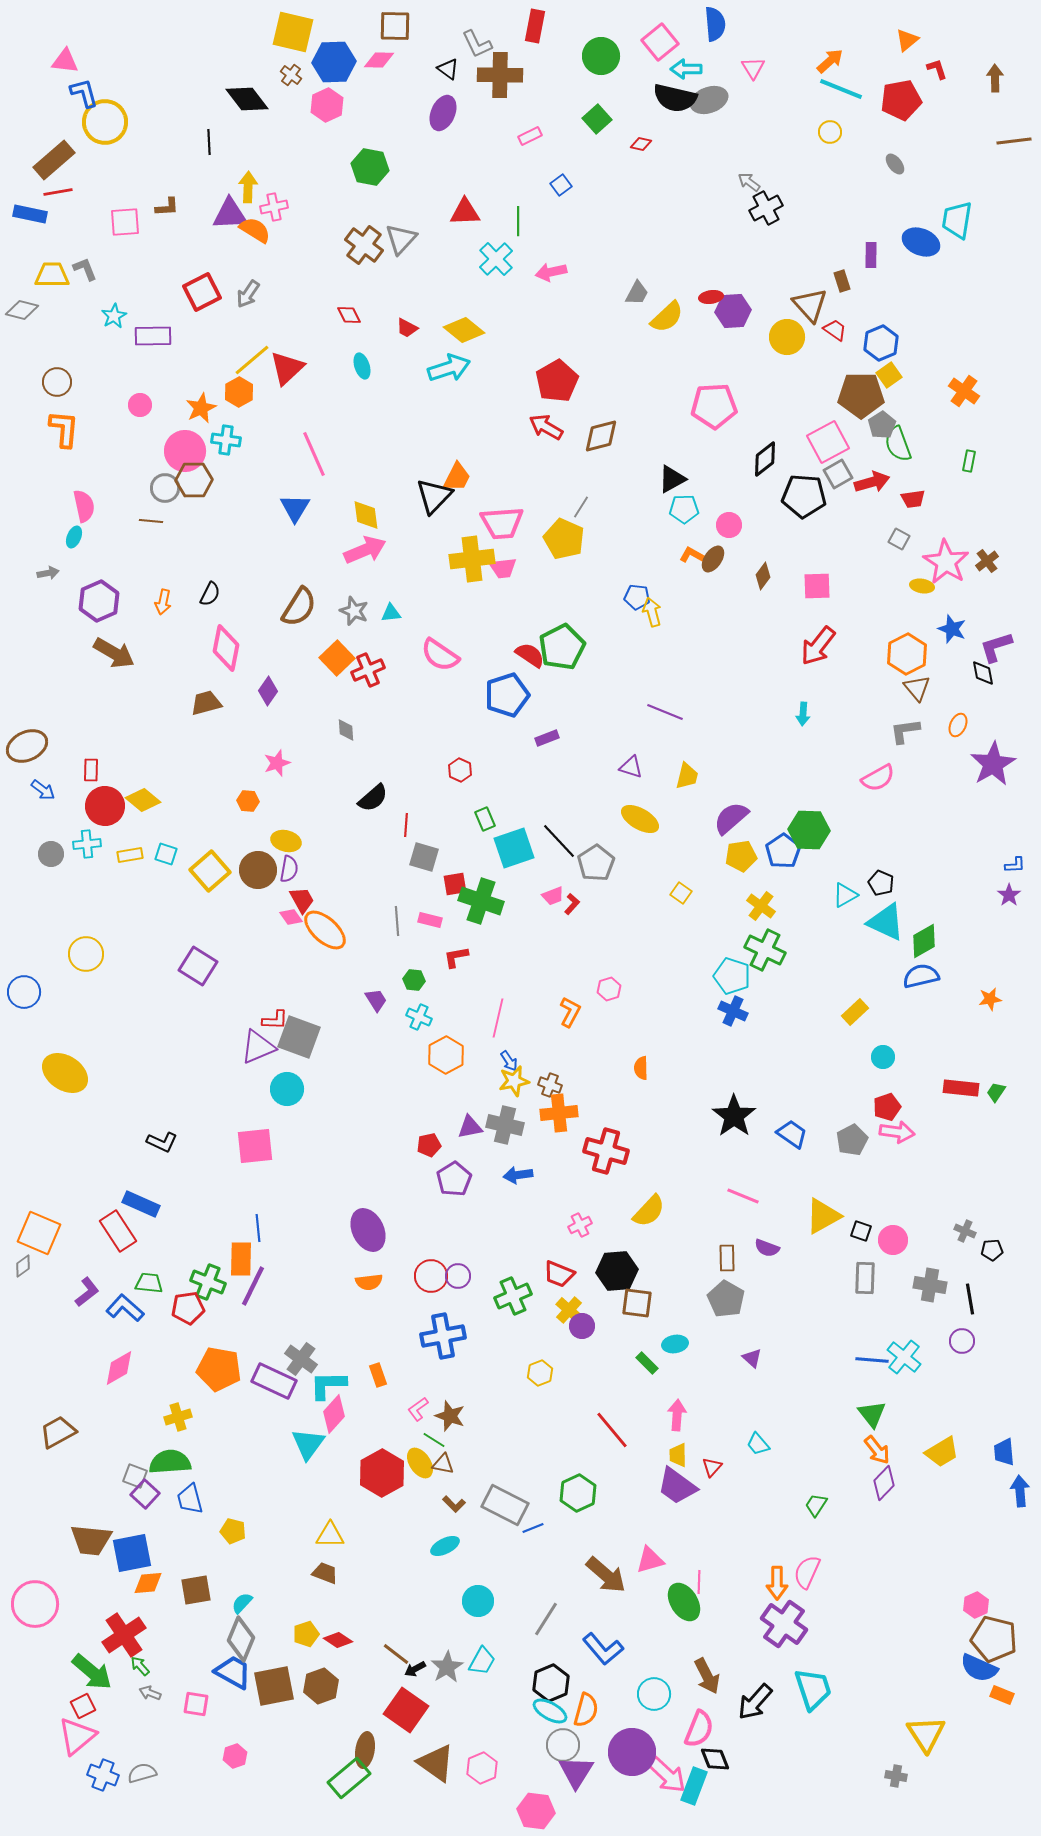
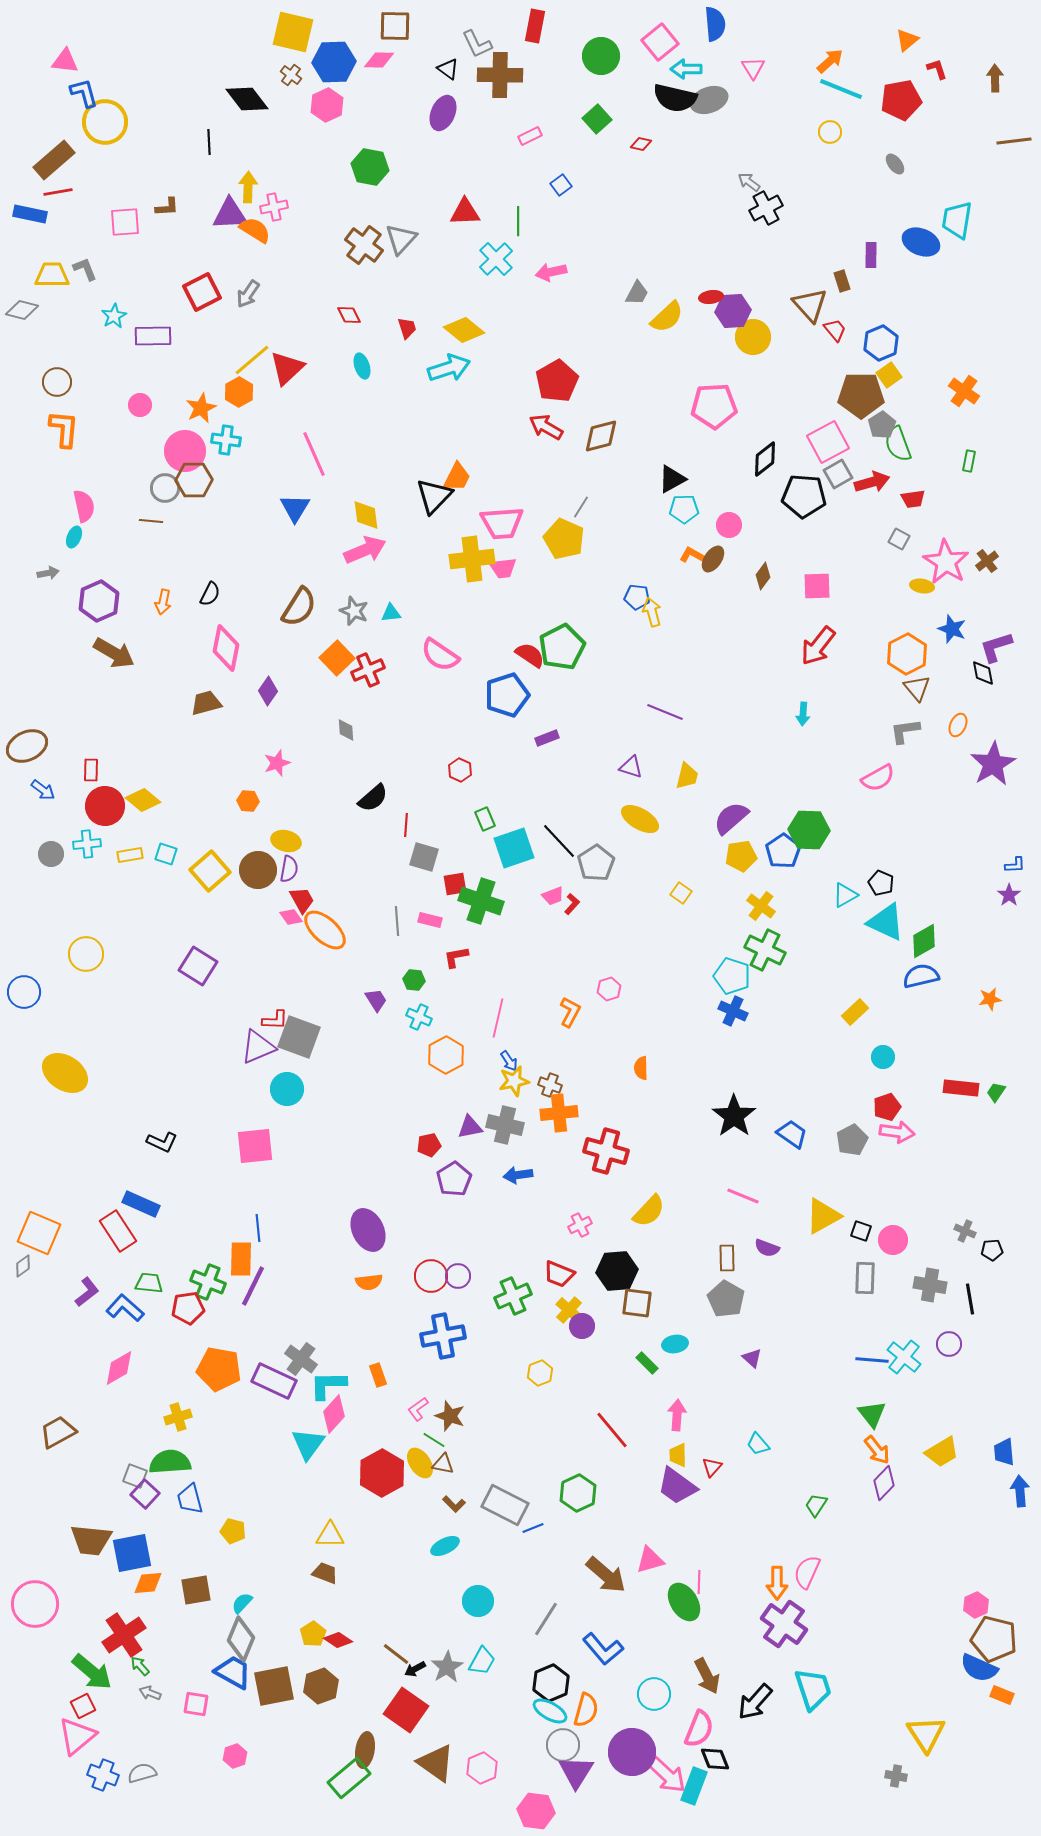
red trapezoid at (407, 328): rotated 135 degrees counterclockwise
red trapezoid at (835, 330): rotated 15 degrees clockwise
yellow circle at (787, 337): moved 34 px left
purple circle at (962, 1341): moved 13 px left, 3 px down
yellow pentagon at (306, 1634): moved 7 px right; rotated 15 degrees counterclockwise
